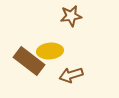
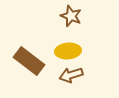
brown star: rotated 30 degrees clockwise
yellow ellipse: moved 18 px right
